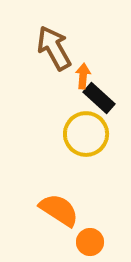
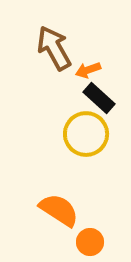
orange arrow: moved 5 px right, 6 px up; rotated 115 degrees counterclockwise
